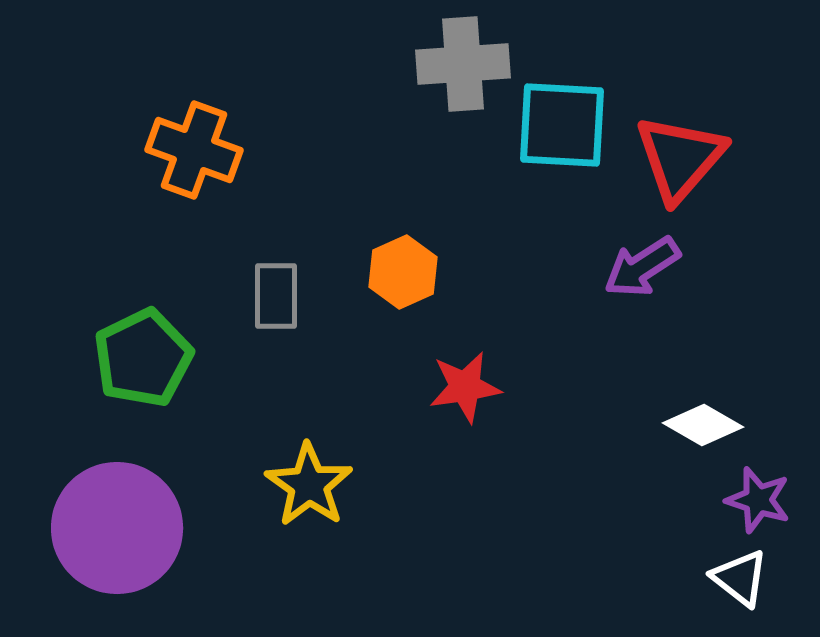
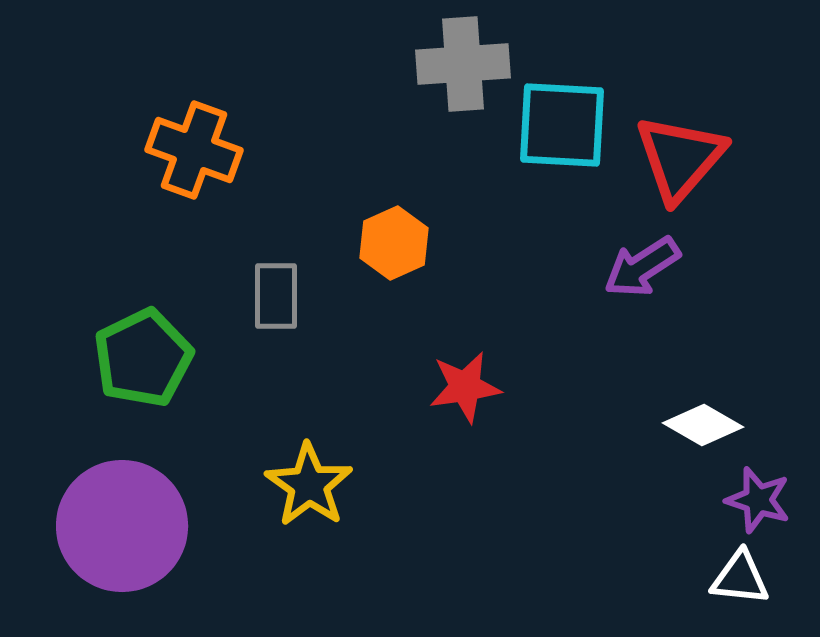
orange hexagon: moved 9 px left, 29 px up
purple circle: moved 5 px right, 2 px up
white triangle: rotated 32 degrees counterclockwise
